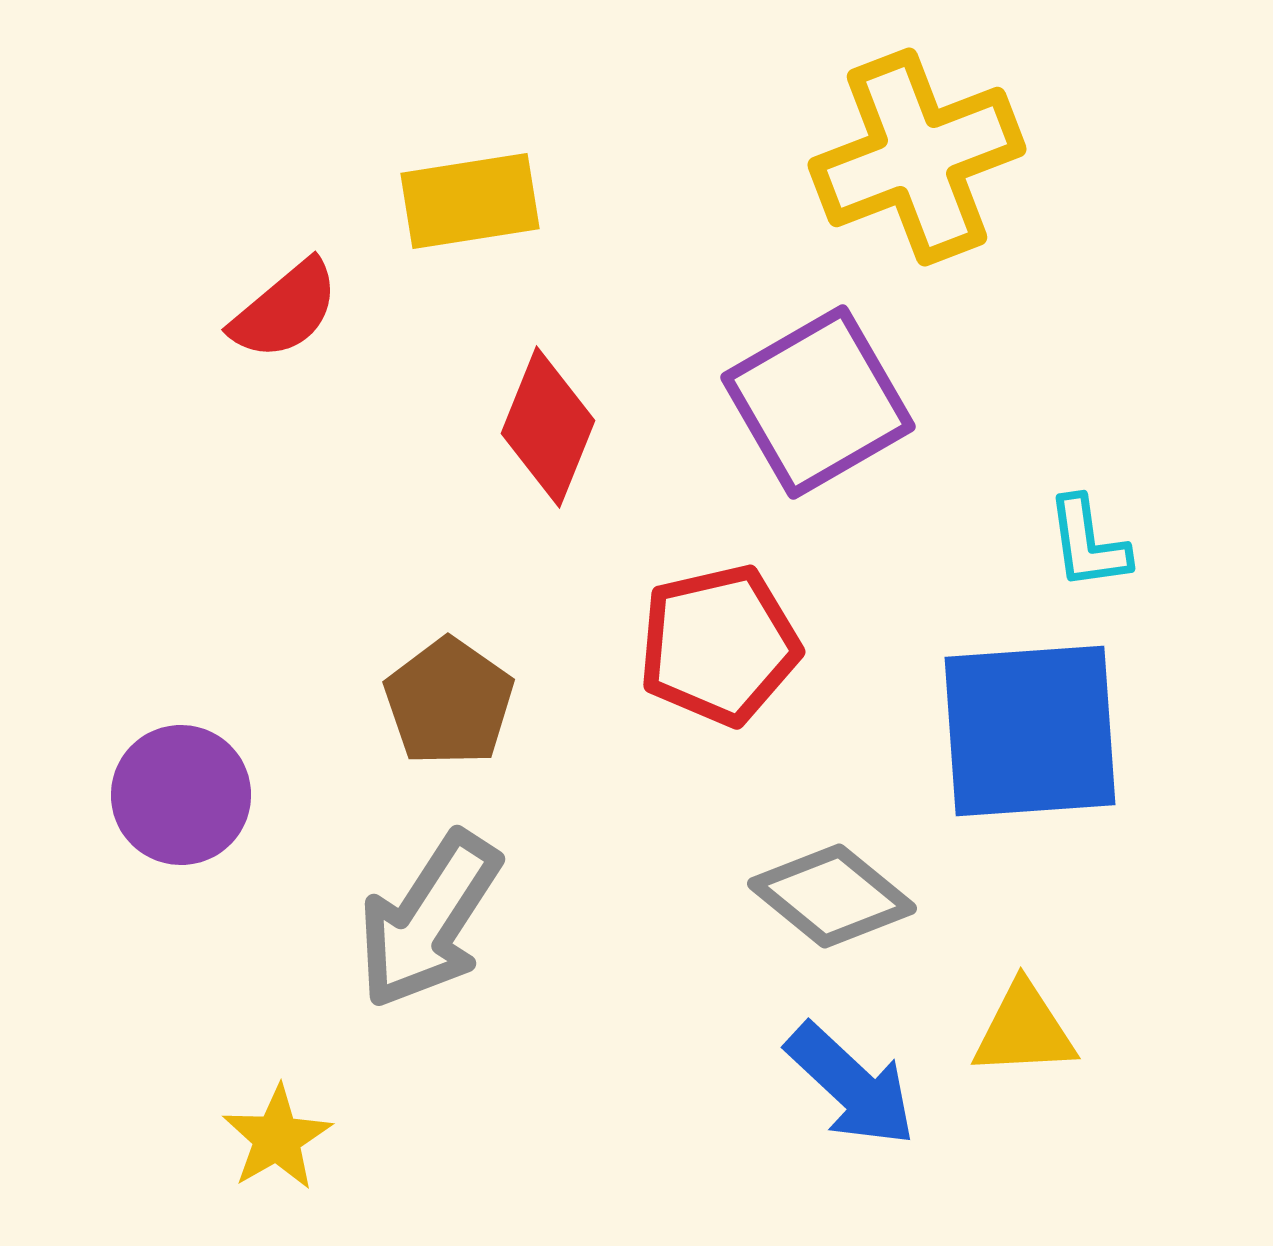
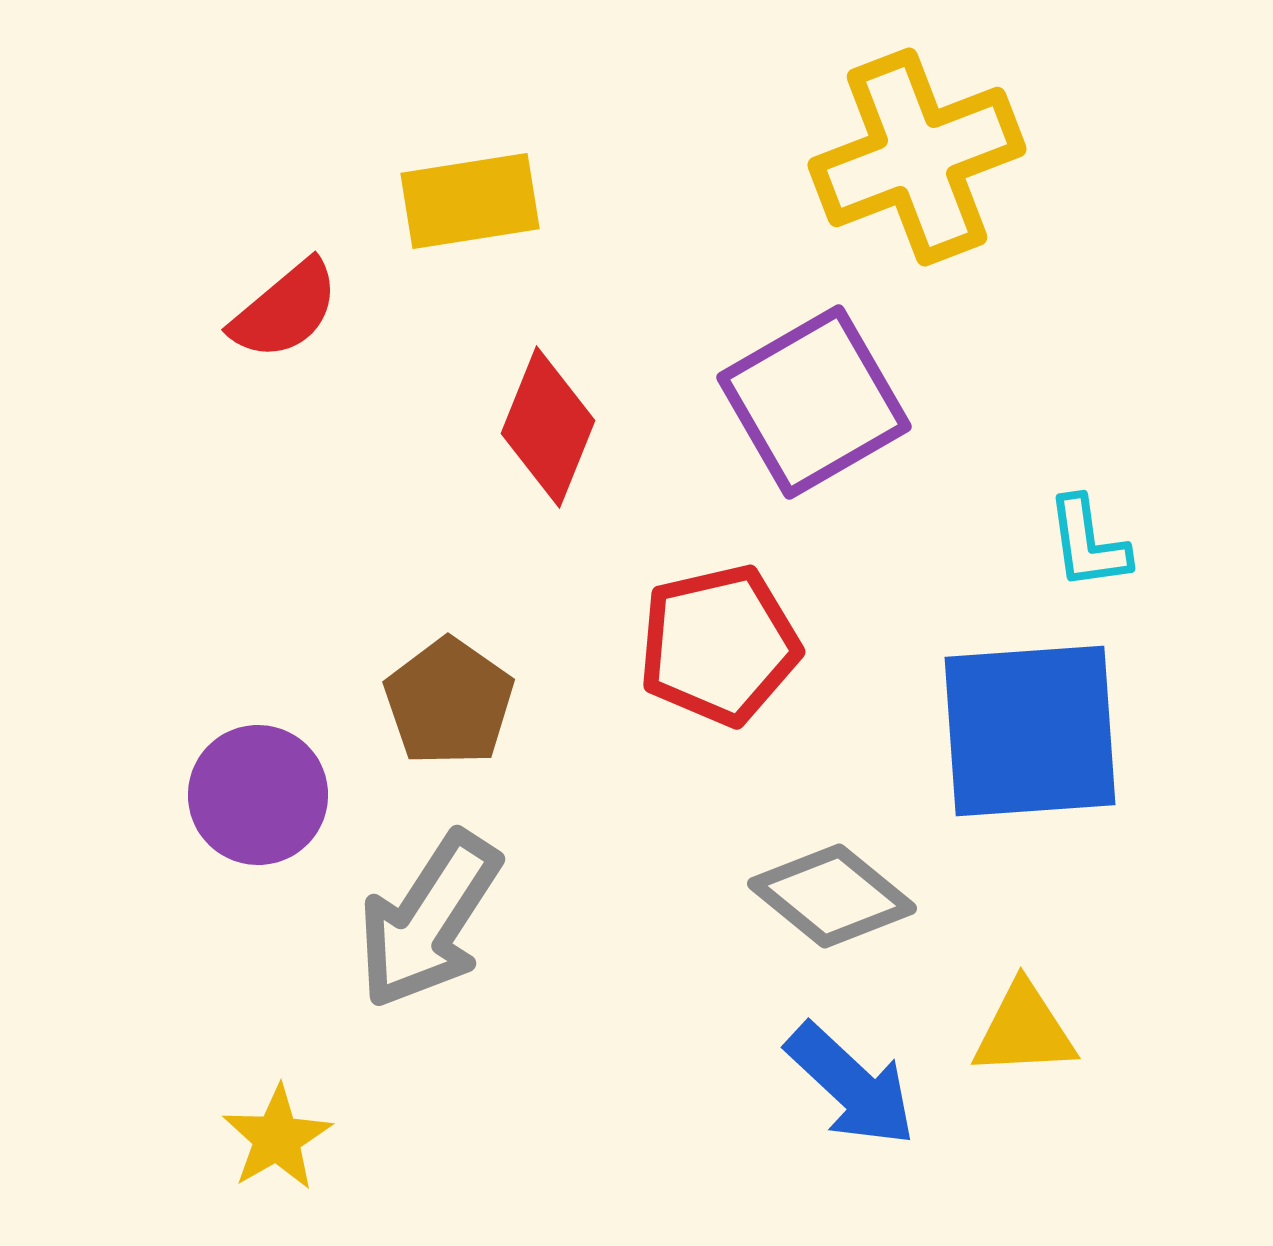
purple square: moved 4 px left
purple circle: moved 77 px right
